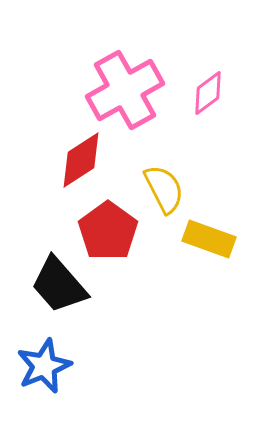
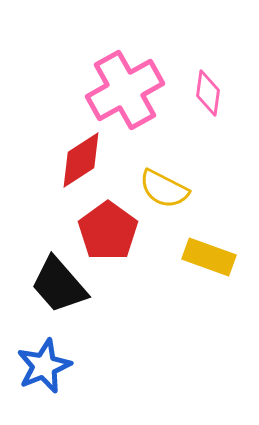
pink diamond: rotated 45 degrees counterclockwise
yellow semicircle: rotated 144 degrees clockwise
yellow rectangle: moved 18 px down
